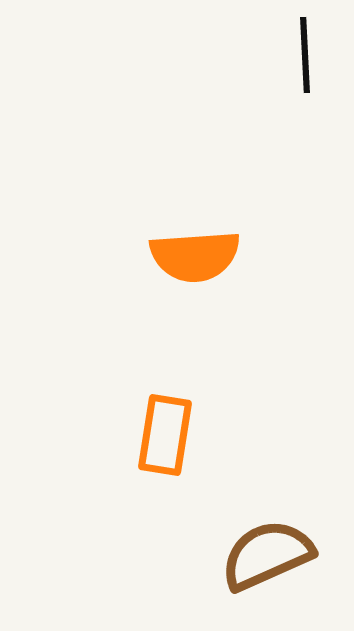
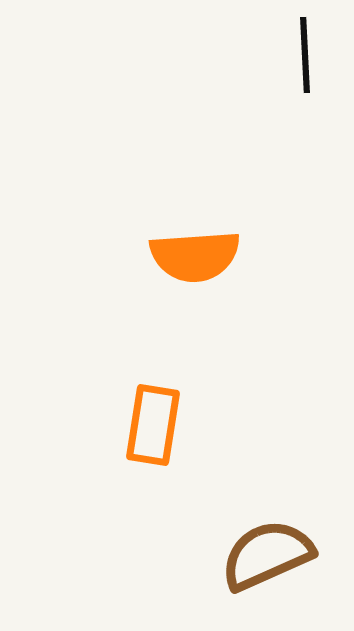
orange rectangle: moved 12 px left, 10 px up
